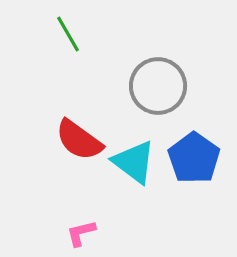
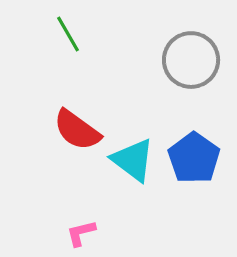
gray circle: moved 33 px right, 26 px up
red semicircle: moved 2 px left, 10 px up
cyan triangle: moved 1 px left, 2 px up
